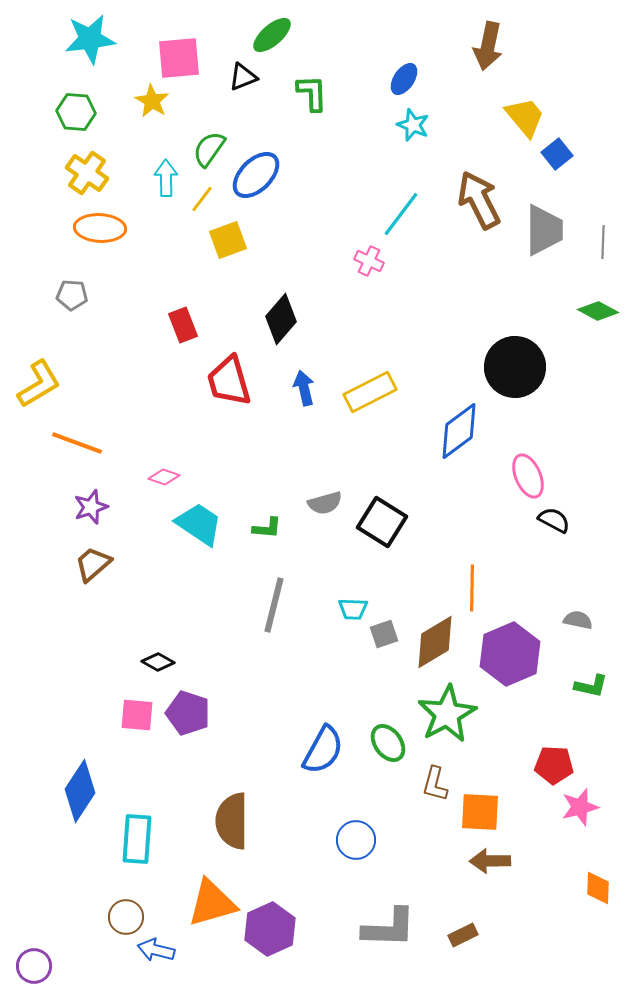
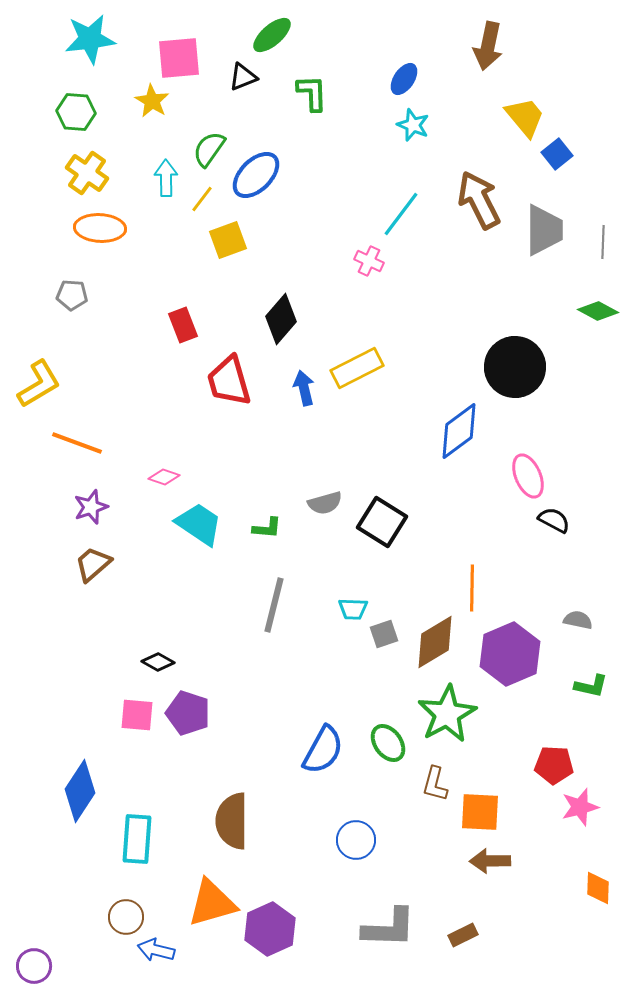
yellow rectangle at (370, 392): moved 13 px left, 24 px up
